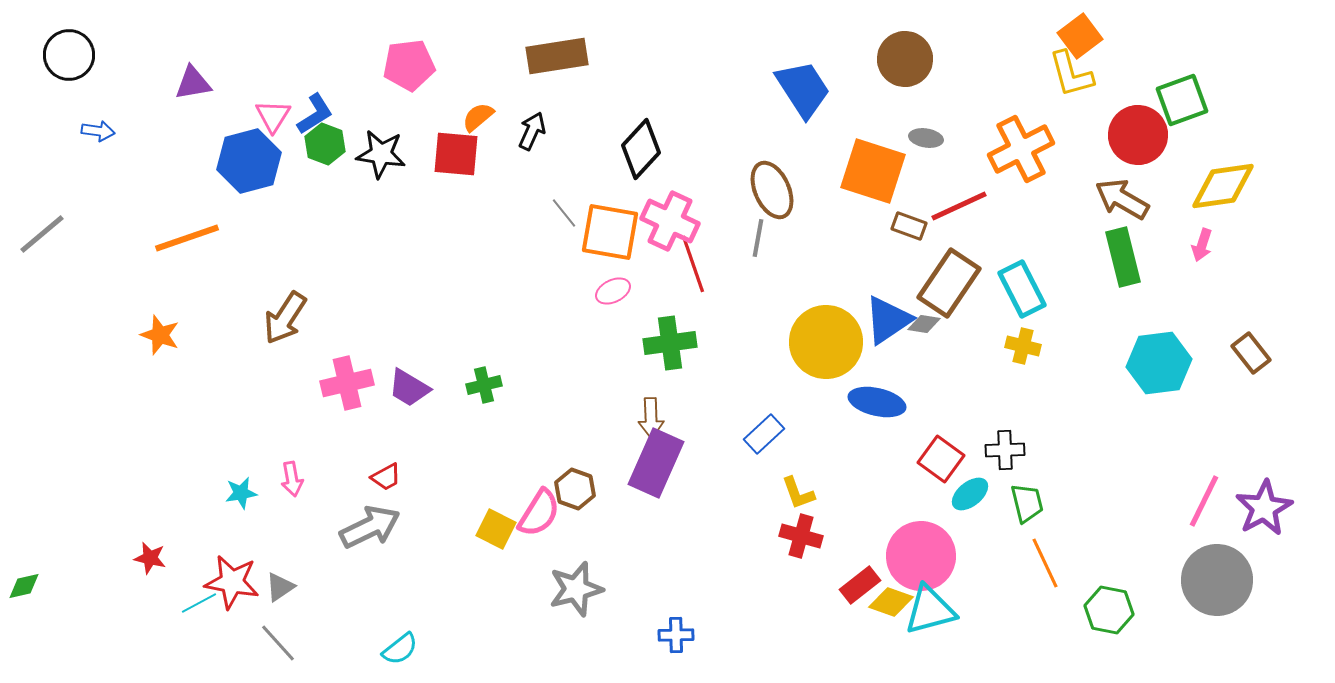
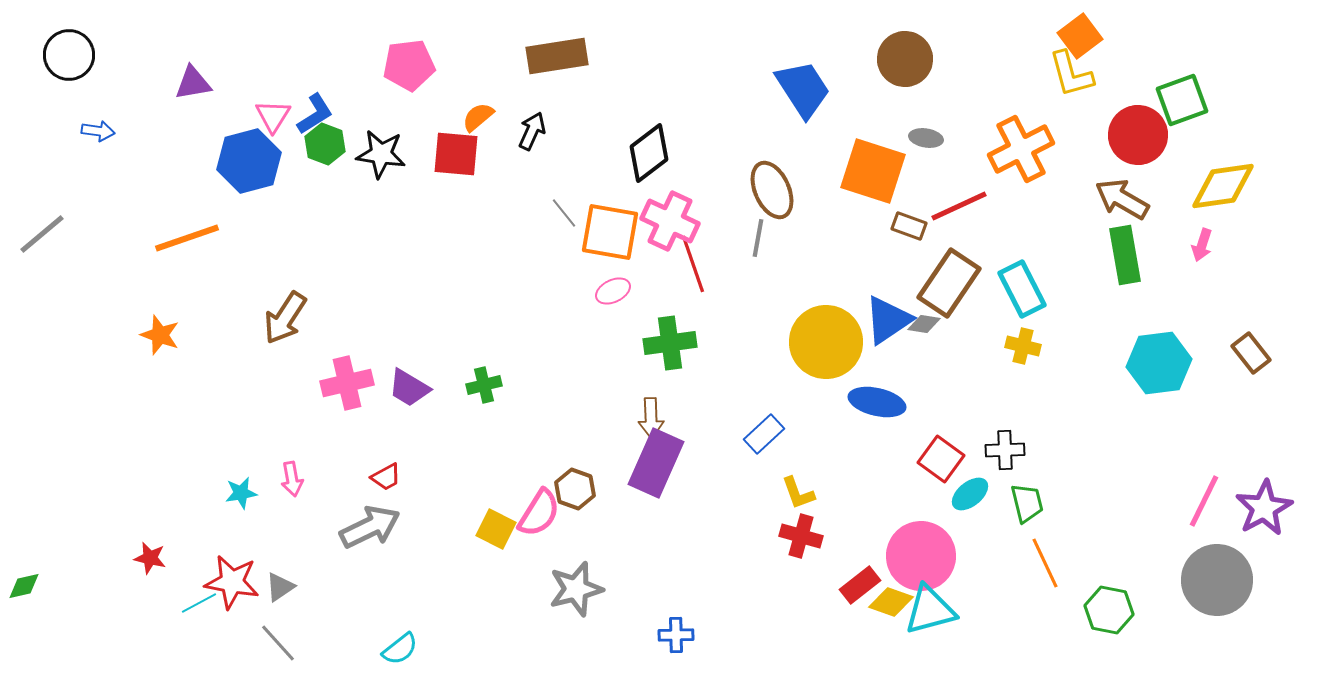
black diamond at (641, 149): moved 8 px right, 4 px down; rotated 10 degrees clockwise
green rectangle at (1123, 257): moved 2 px right, 2 px up; rotated 4 degrees clockwise
